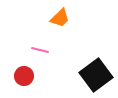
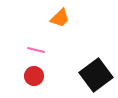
pink line: moved 4 px left
red circle: moved 10 px right
